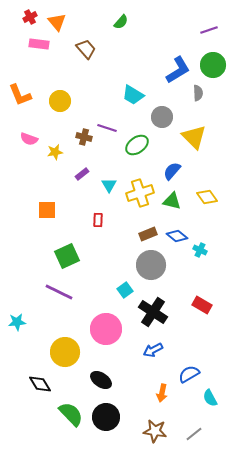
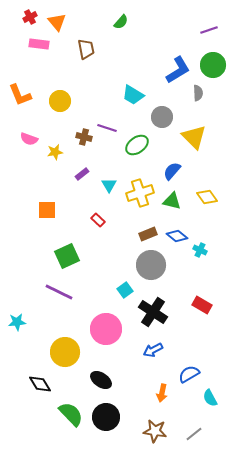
brown trapezoid at (86, 49): rotated 30 degrees clockwise
red rectangle at (98, 220): rotated 48 degrees counterclockwise
